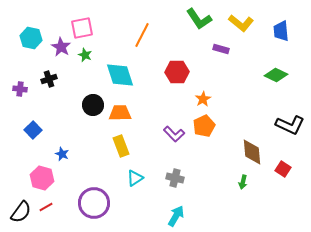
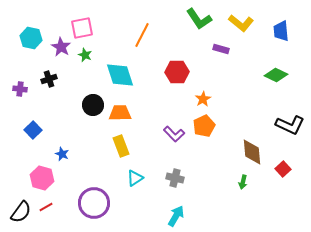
red square: rotated 14 degrees clockwise
